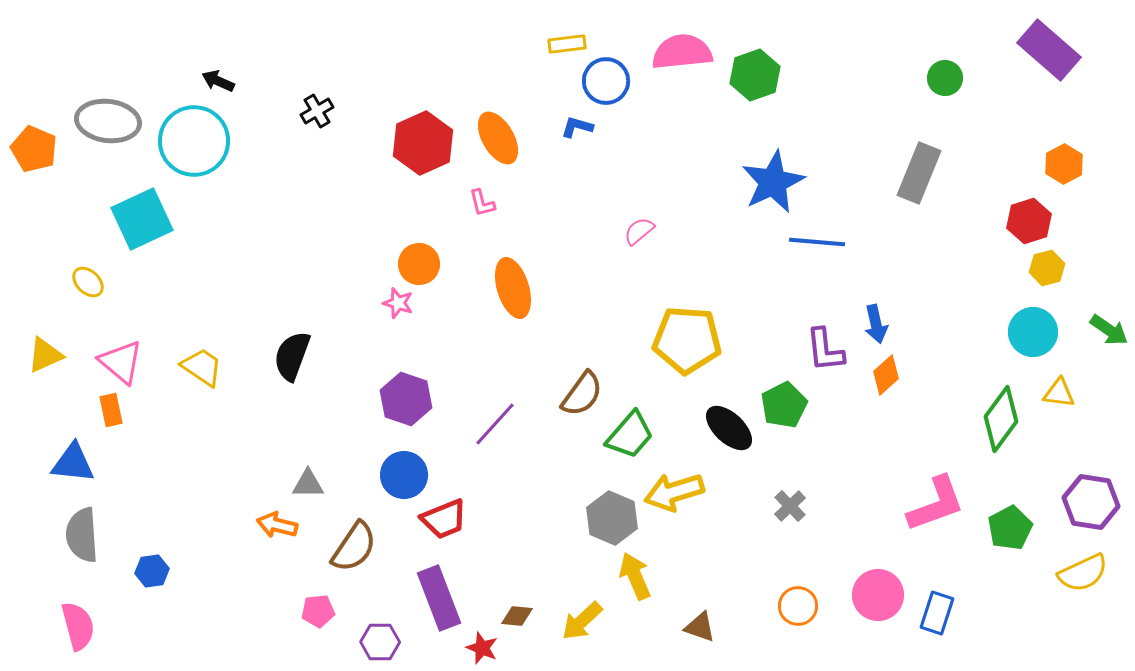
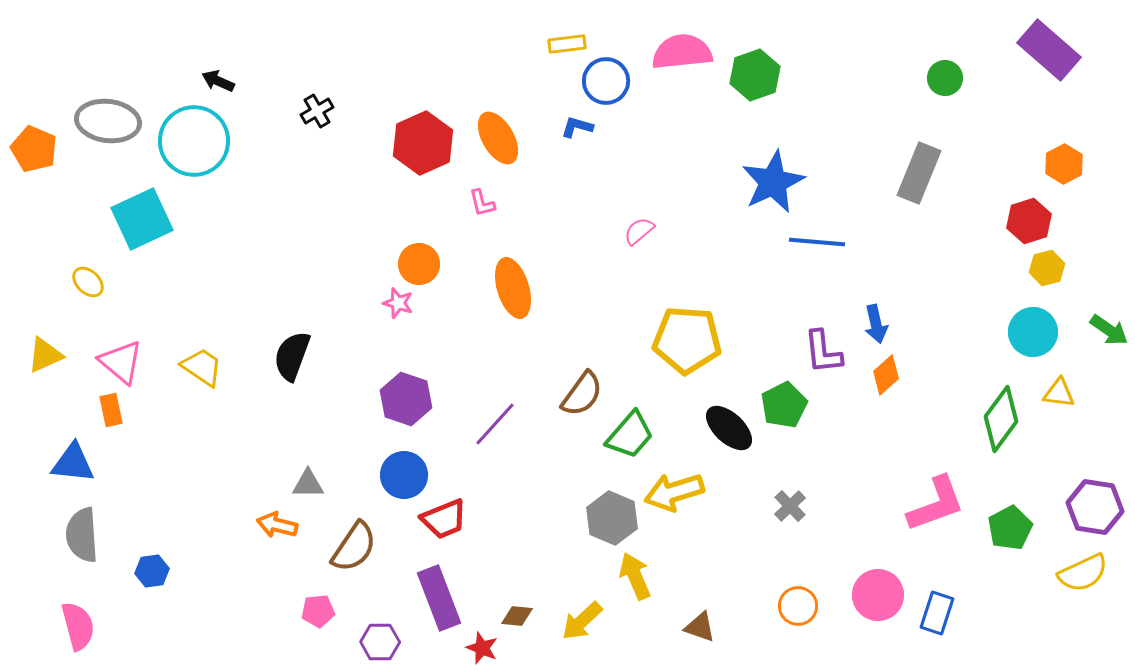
purple L-shape at (825, 350): moved 2 px left, 2 px down
purple hexagon at (1091, 502): moved 4 px right, 5 px down
